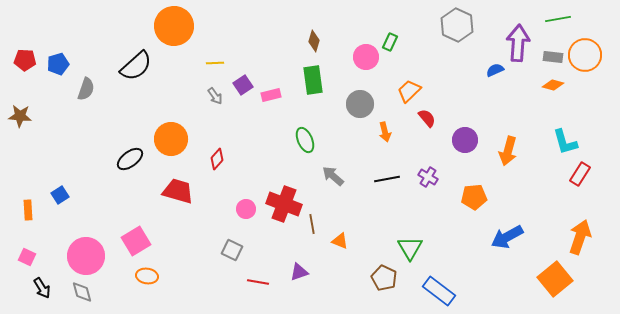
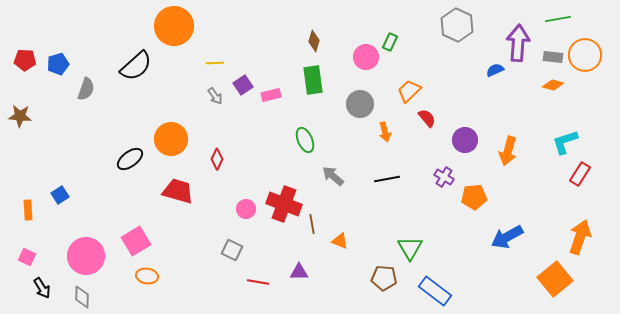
cyan L-shape at (565, 142): rotated 88 degrees clockwise
red diamond at (217, 159): rotated 15 degrees counterclockwise
purple cross at (428, 177): moved 16 px right
purple triangle at (299, 272): rotated 18 degrees clockwise
brown pentagon at (384, 278): rotated 20 degrees counterclockwise
blue rectangle at (439, 291): moved 4 px left
gray diamond at (82, 292): moved 5 px down; rotated 15 degrees clockwise
